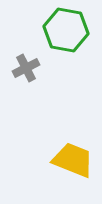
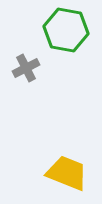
yellow trapezoid: moved 6 px left, 13 px down
